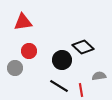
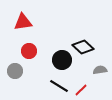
gray circle: moved 3 px down
gray semicircle: moved 1 px right, 6 px up
red line: rotated 56 degrees clockwise
